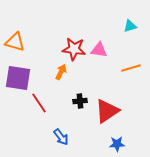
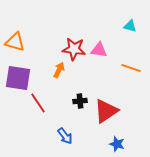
cyan triangle: rotated 32 degrees clockwise
orange line: rotated 36 degrees clockwise
orange arrow: moved 2 px left, 2 px up
red line: moved 1 px left
red triangle: moved 1 px left
blue arrow: moved 4 px right, 1 px up
blue star: rotated 21 degrees clockwise
